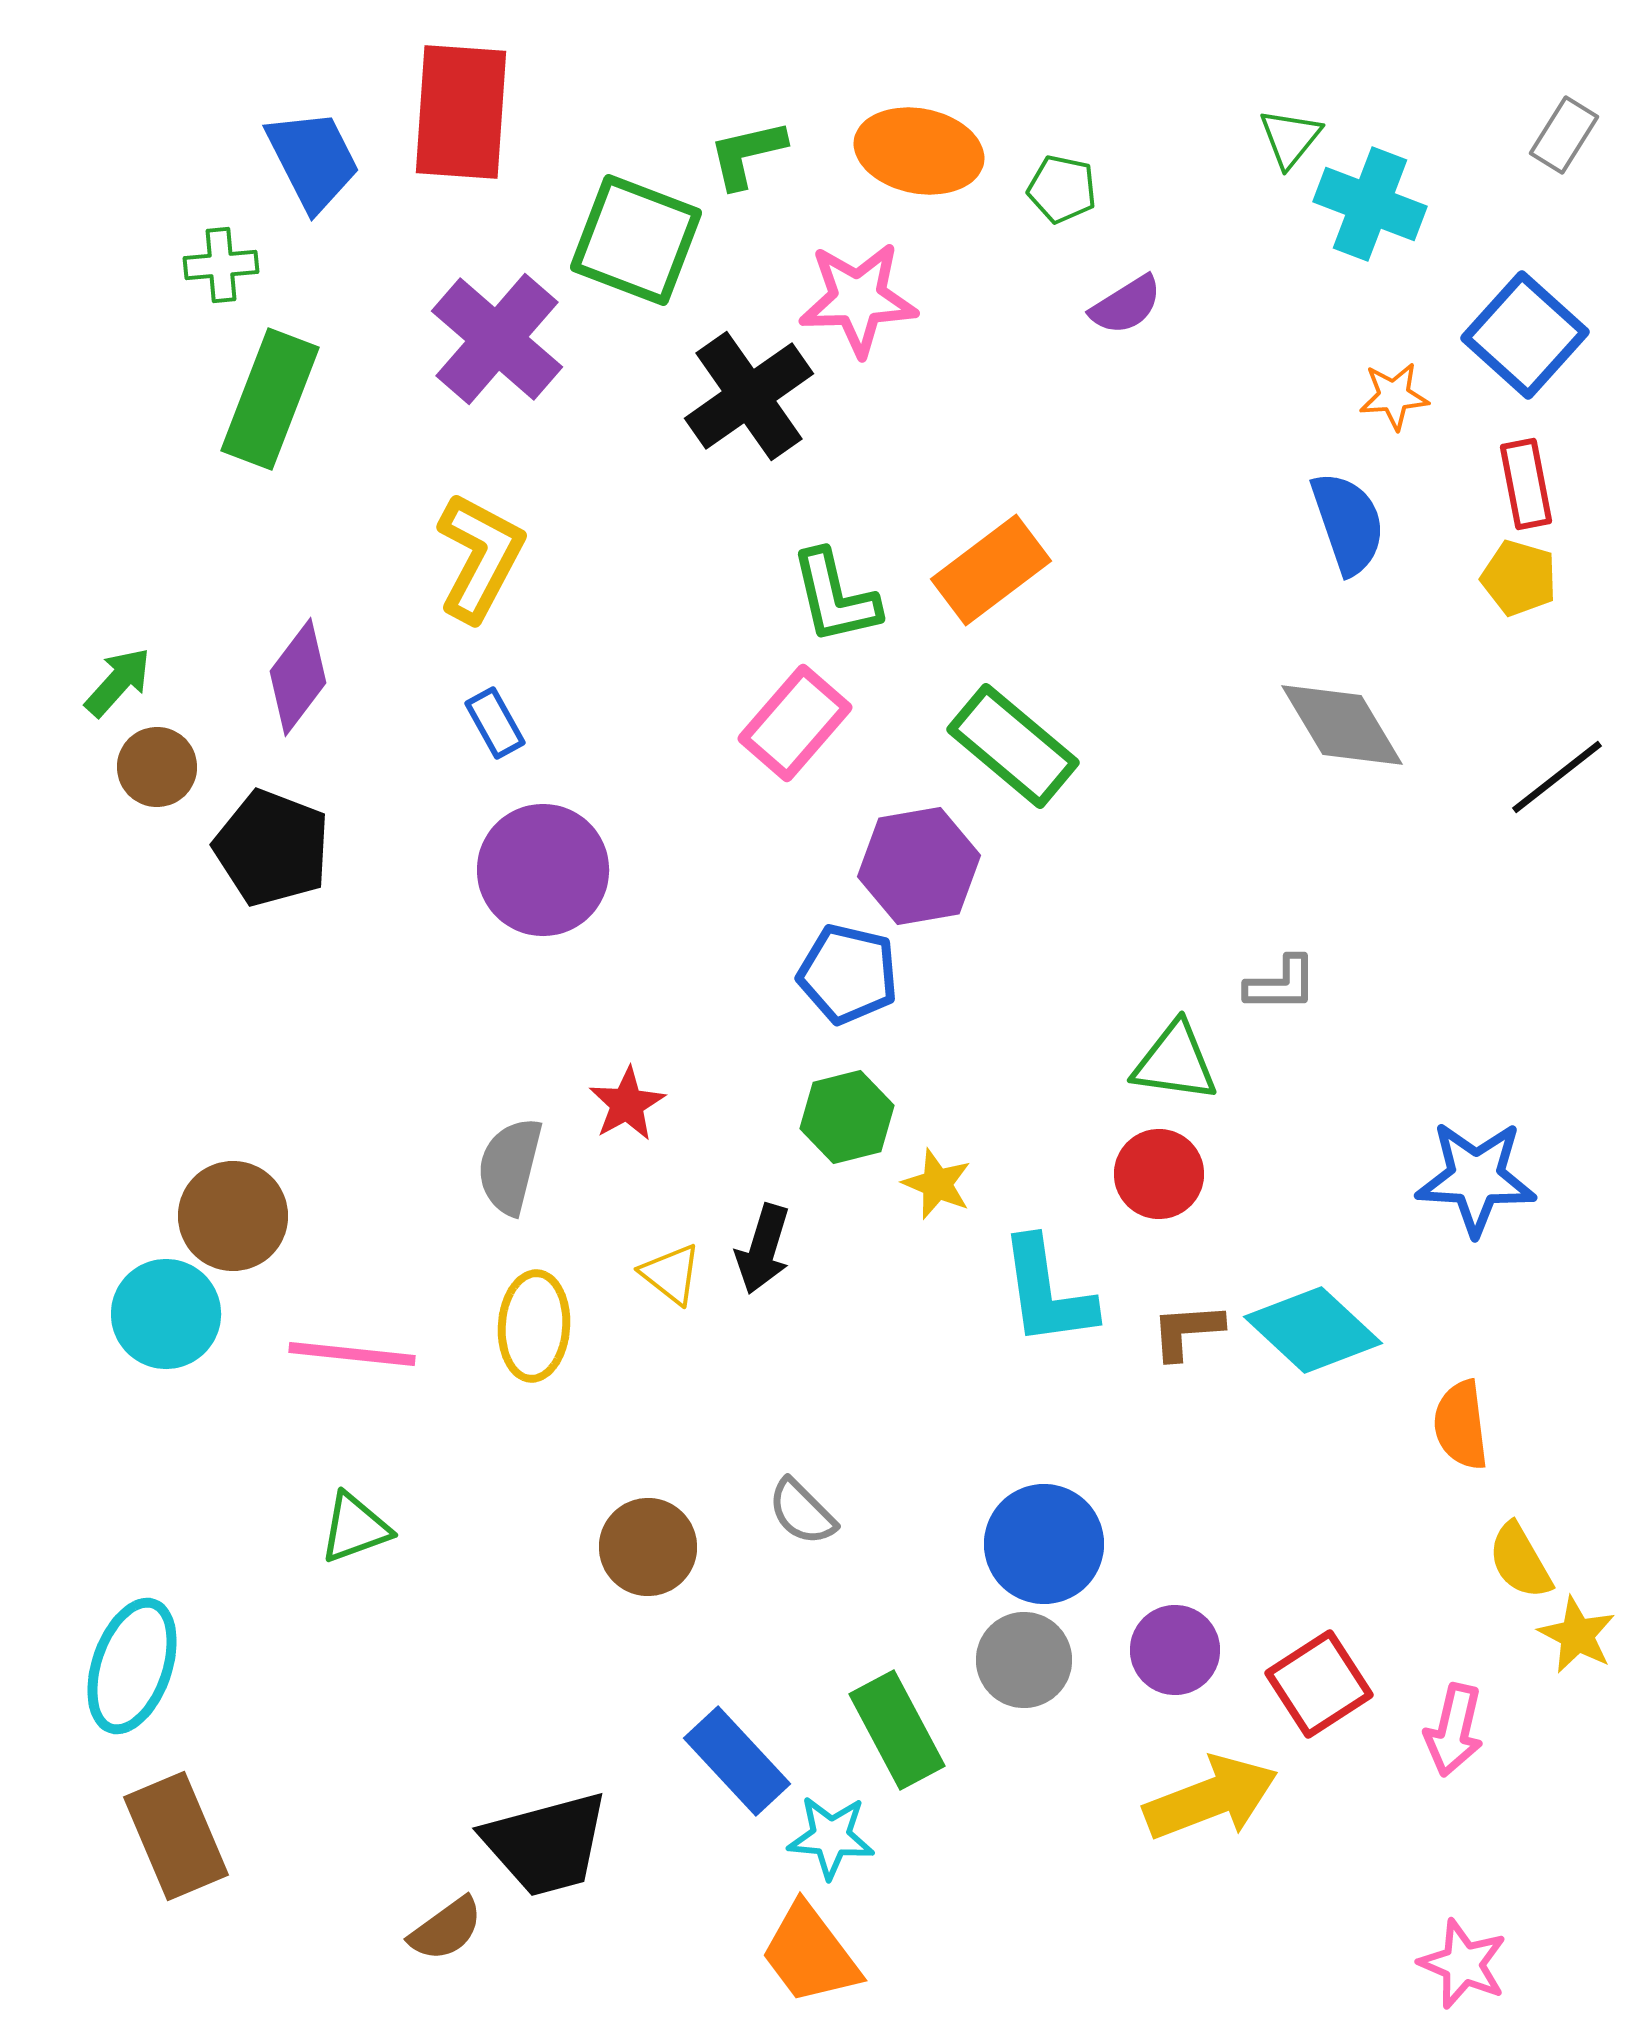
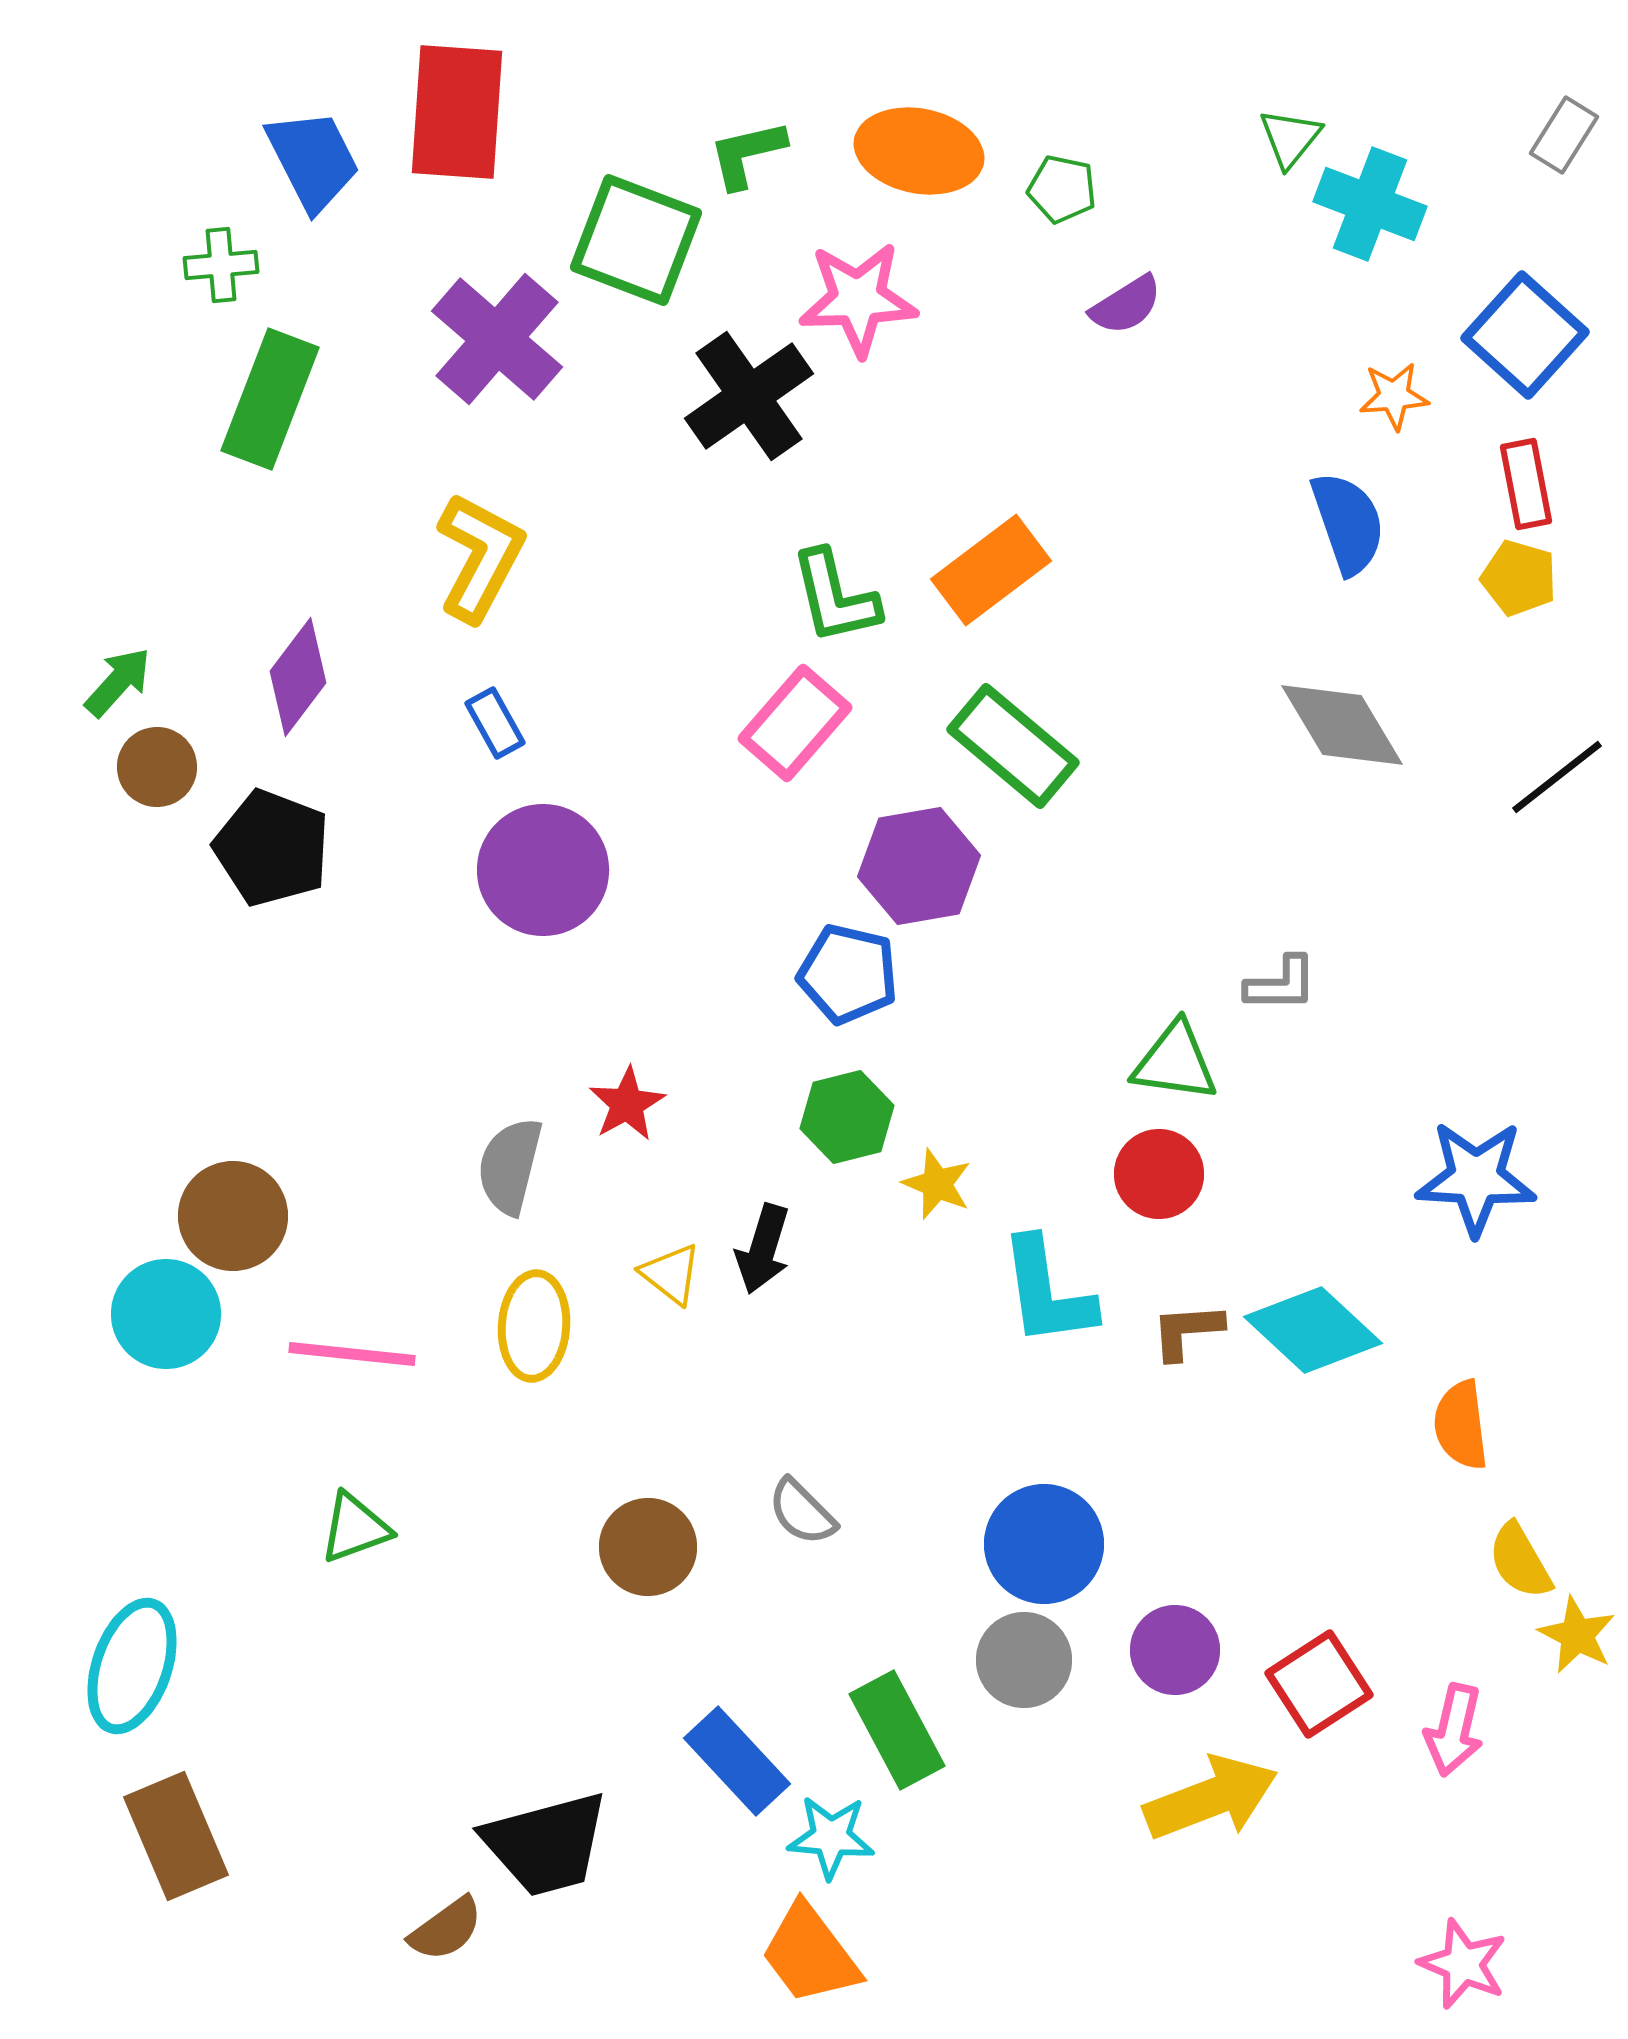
red rectangle at (461, 112): moved 4 px left
